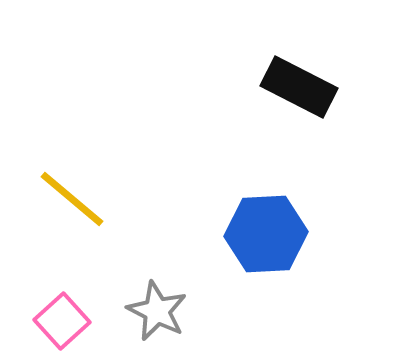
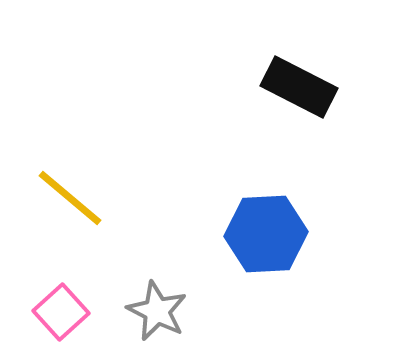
yellow line: moved 2 px left, 1 px up
pink square: moved 1 px left, 9 px up
